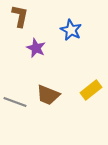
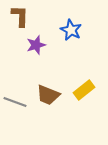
brown L-shape: rotated 10 degrees counterclockwise
purple star: moved 3 px up; rotated 30 degrees clockwise
yellow rectangle: moved 7 px left
